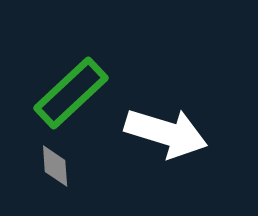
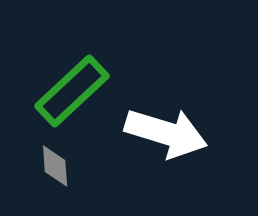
green rectangle: moved 1 px right, 2 px up
